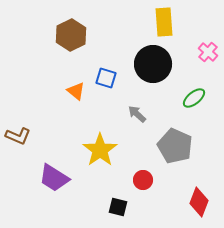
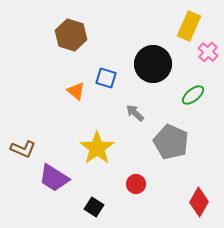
yellow rectangle: moved 25 px right, 4 px down; rotated 28 degrees clockwise
brown hexagon: rotated 16 degrees counterclockwise
green ellipse: moved 1 px left, 3 px up
gray arrow: moved 2 px left, 1 px up
brown L-shape: moved 5 px right, 13 px down
gray pentagon: moved 4 px left, 4 px up
yellow star: moved 3 px left, 2 px up
red circle: moved 7 px left, 4 px down
red diamond: rotated 8 degrees clockwise
black square: moved 24 px left; rotated 18 degrees clockwise
